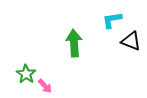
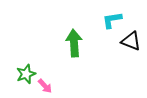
green star: rotated 18 degrees clockwise
